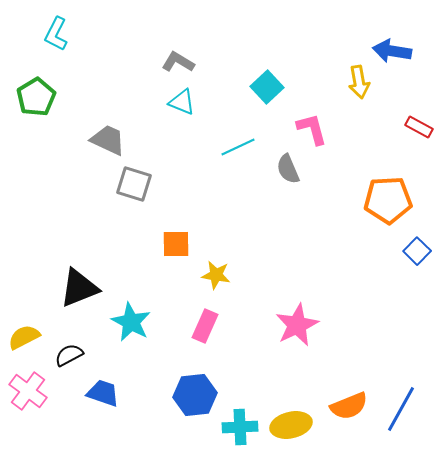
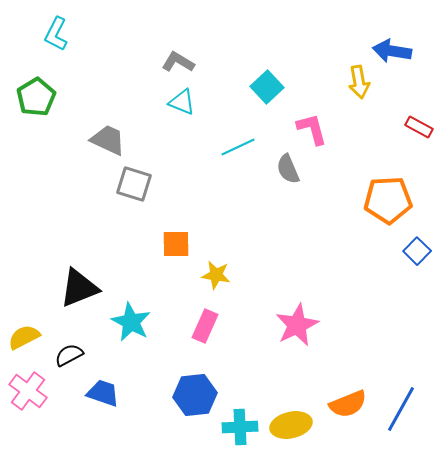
orange semicircle: moved 1 px left, 2 px up
